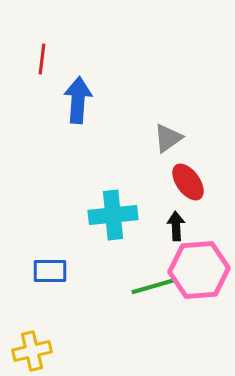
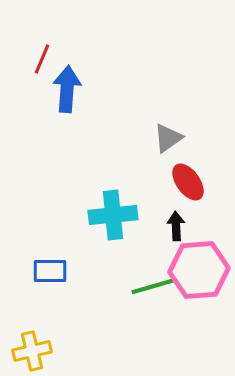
red line: rotated 16 degrees clockwise
blue arrow: moved 11 px left, 11 px up
